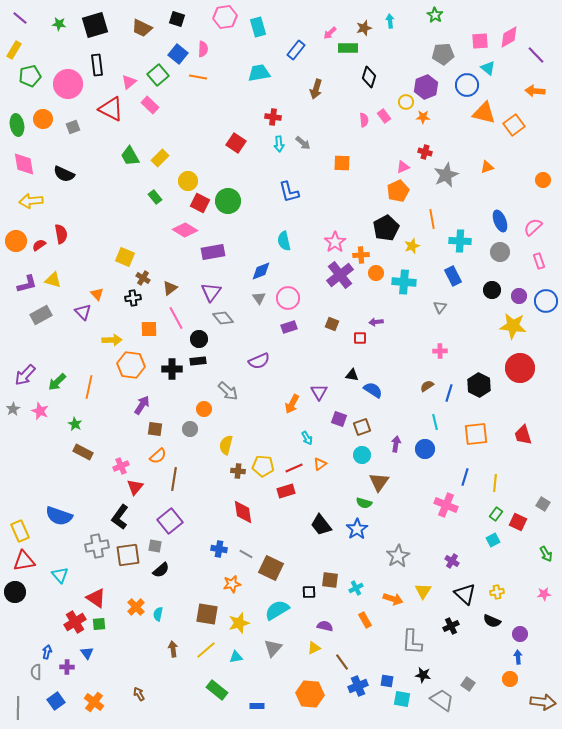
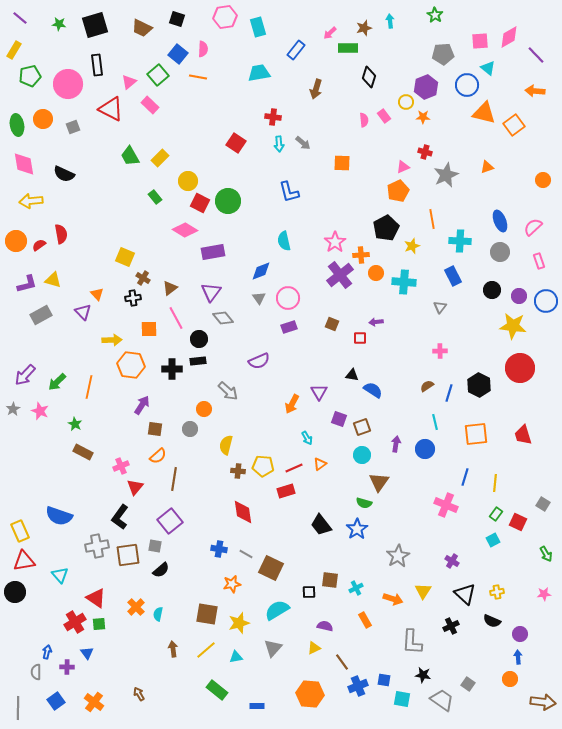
blue square at (387, 681): moved 3 px left, 1 px up
